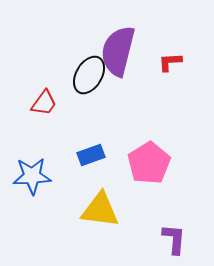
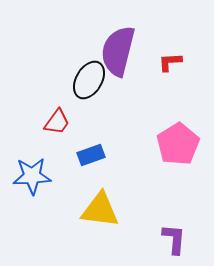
black ellipse: moved 5 px down
red trapezoid: moved 13 px right, 19 px down
pink pentagon: moved 29 px right, 19 px up
